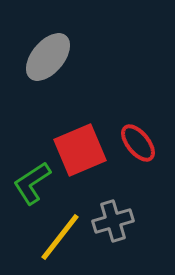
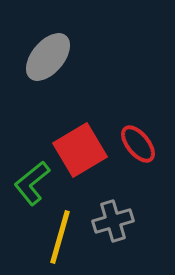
red ellipse: moved 1 px down
red square: rotated 8 degrees counterclockwise
green L-shape: rotated 6 degrees counterclockwise
yellow line: rotated 22 degrees counterclockwise
